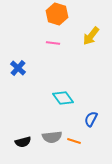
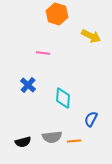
yellow arrow: rotated 102 degrees counterclockwise
pink line: moved 10 px left, 10 px down
blue cross: moved 10 px right, 17 px down
cyan diamond: rotated 40 degrees clockwise
orange line: rotated 24 degrees counterclockwise
